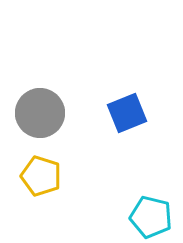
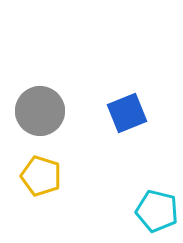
gray circle: moved 2 px up
cyan pentagon: moved 6 px right, 6 px up
